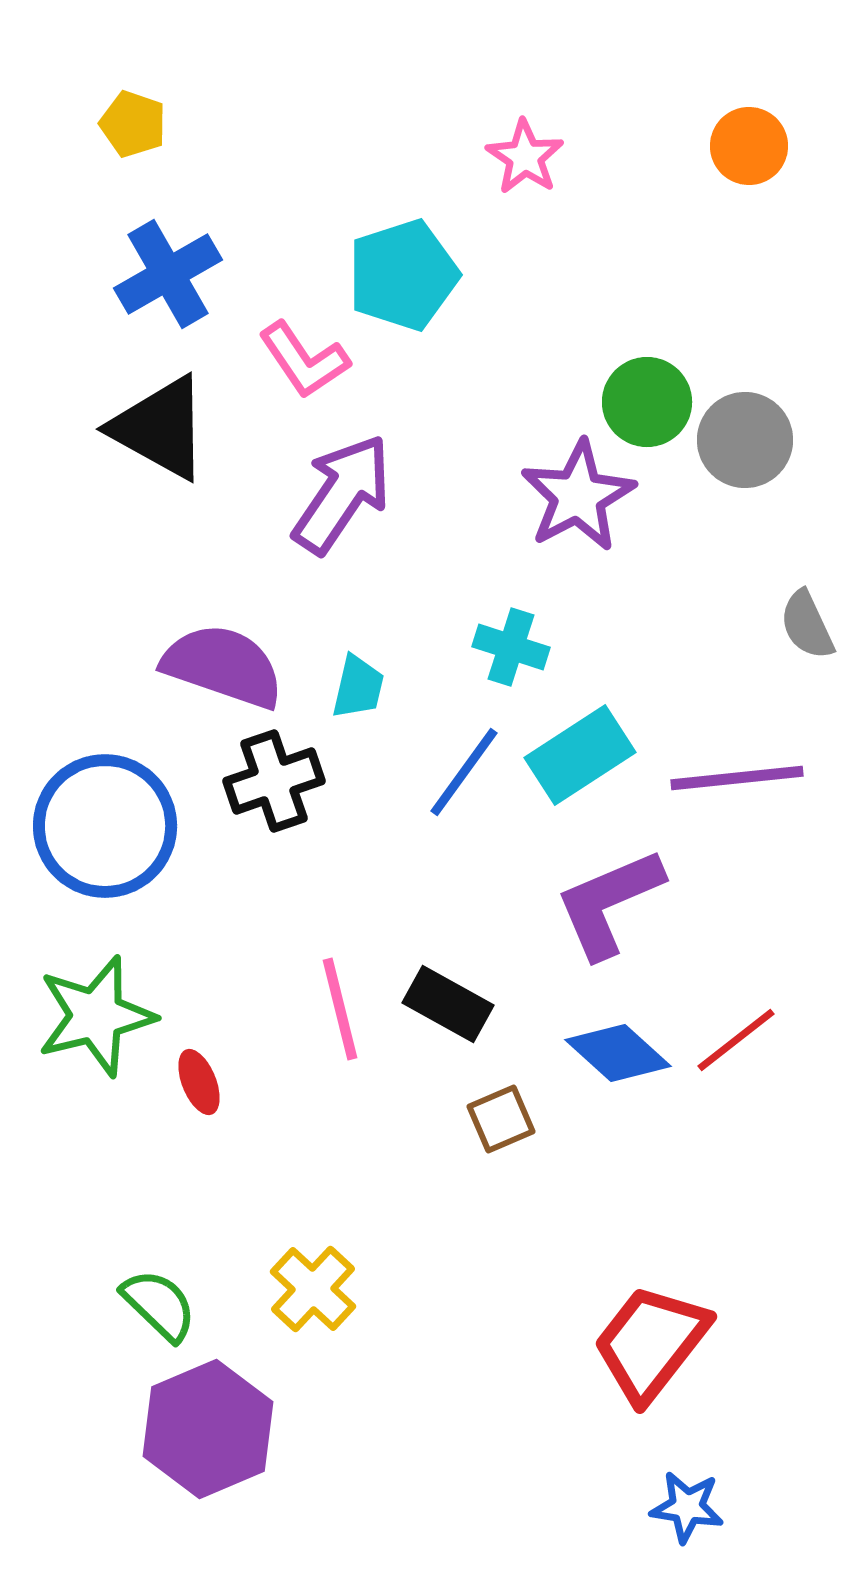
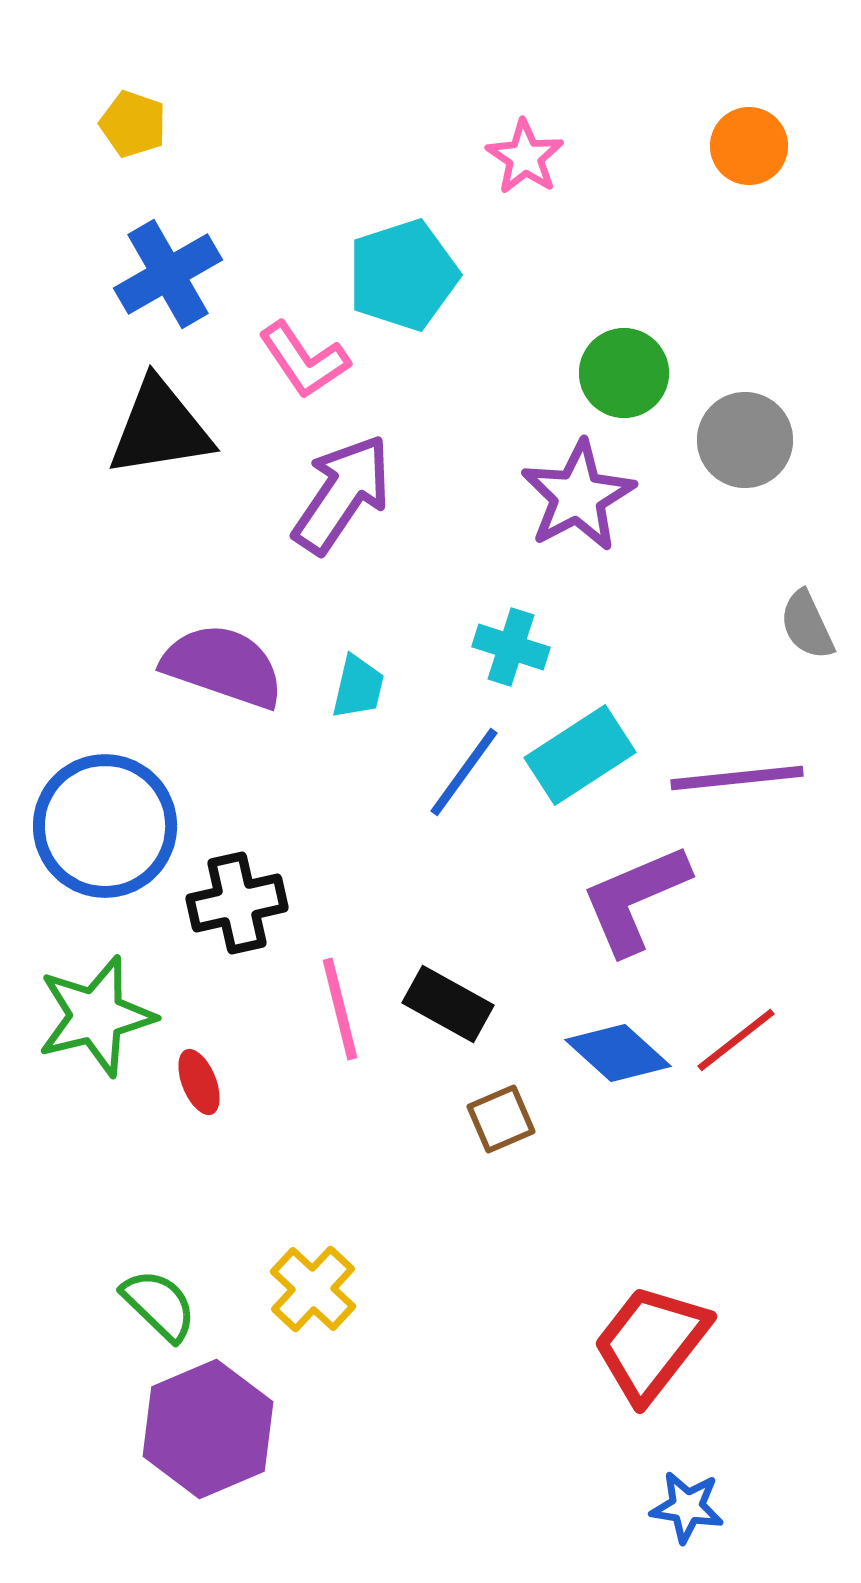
green circle: moved 23 px left, 29 px up
black triangle: rotated 38 degrees counterclockwise
black cross: moved 37 px left, 122 px down; rotated 6 degrees clockwise
purple L-shape: moved 26 px right, 4 px up
